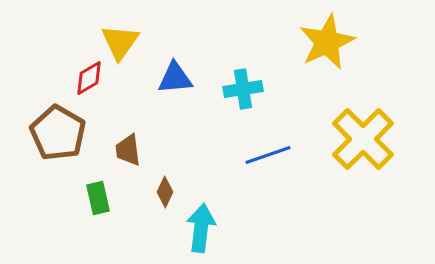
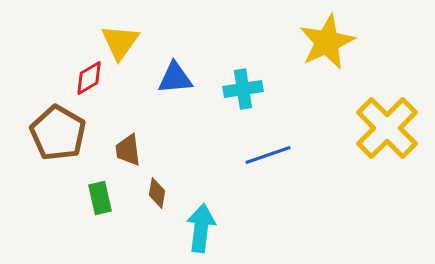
yellow cross: moved 24 px right, 11 px up
brown diamond: moved 8 px left, 1 px down; rotated 16 degrees counterclockwise
green rectangle: moved 2 px right
